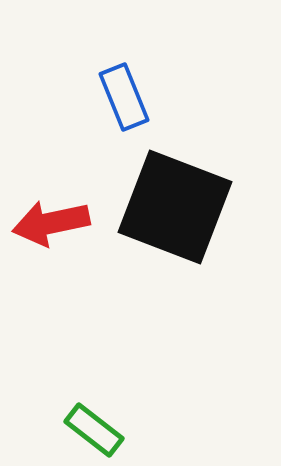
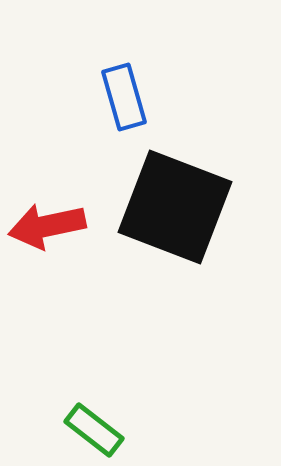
blue rectangle: rotated 6 degrees clockwise
red arrow: moved 4 px left, 3 px down
